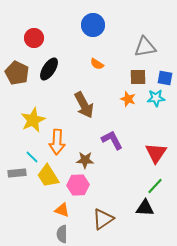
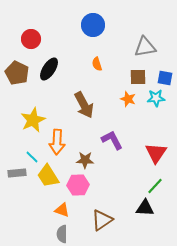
red circle: moved 3 px left, 1 px down
orange semicircle: rotated 40 degrees clockwise
brown triangle: moved 1 px left, 1 px down
